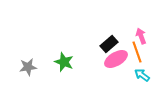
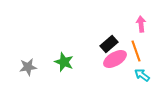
pink arrow: moved 12 px up; rotated 14 degrees clockwise
orange line: moved 1 px left, 1 px up
pink ellipse: moved 1 px left
